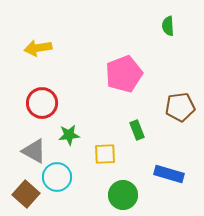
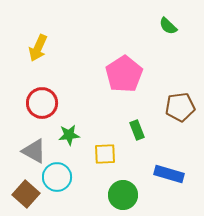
green semicircle: rotated 42 degrees counterclockwise
yellow arrow: rotated 56 degrees counterclockwise
pink pentagon: rotated 12 degrees counterclockwise
